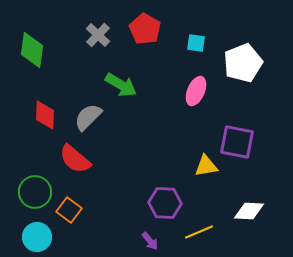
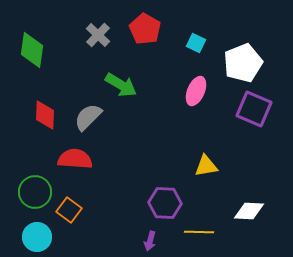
cyan square: rotated 18 degrees clockwise
purple square: moved 17 px right, 33 px up; rotated 12 degrees clockwise
red semicircle: rotated 144 degrees clockwise
yellow line: rotated 24 degrees clockwise
purple arrow: rotated 54 degrees clockwise
